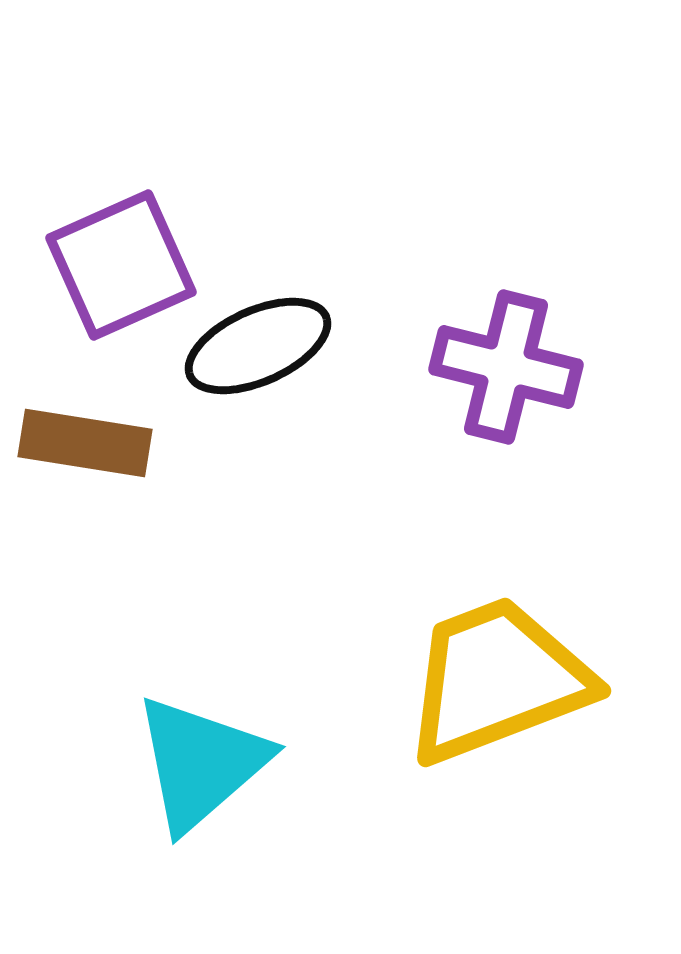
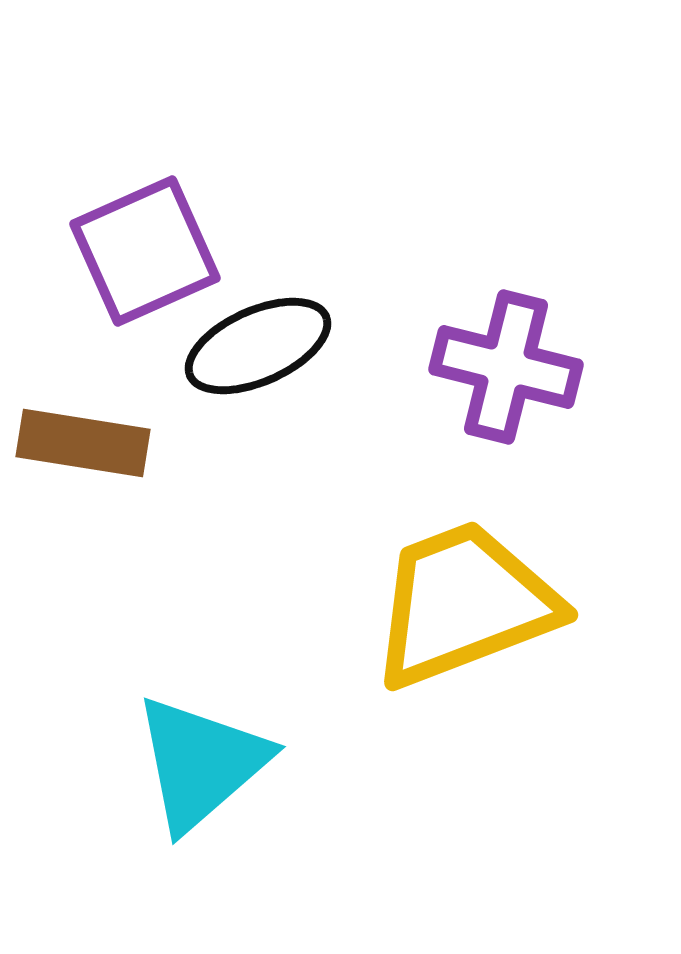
purple square: moved 24 px right, 14 px up
brown rectangle: moved 2 px left
yellow trapezoid: moved 33 px left, 76 px up
